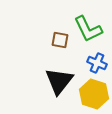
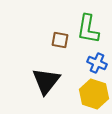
green L-shape: rotated 36 degrees clockwise
black triangle: moved 13 px left
